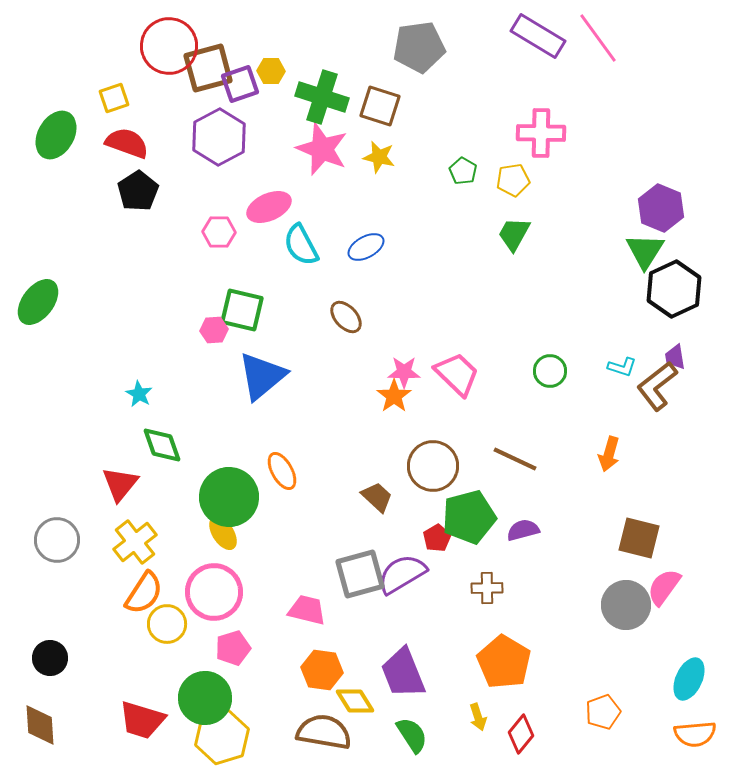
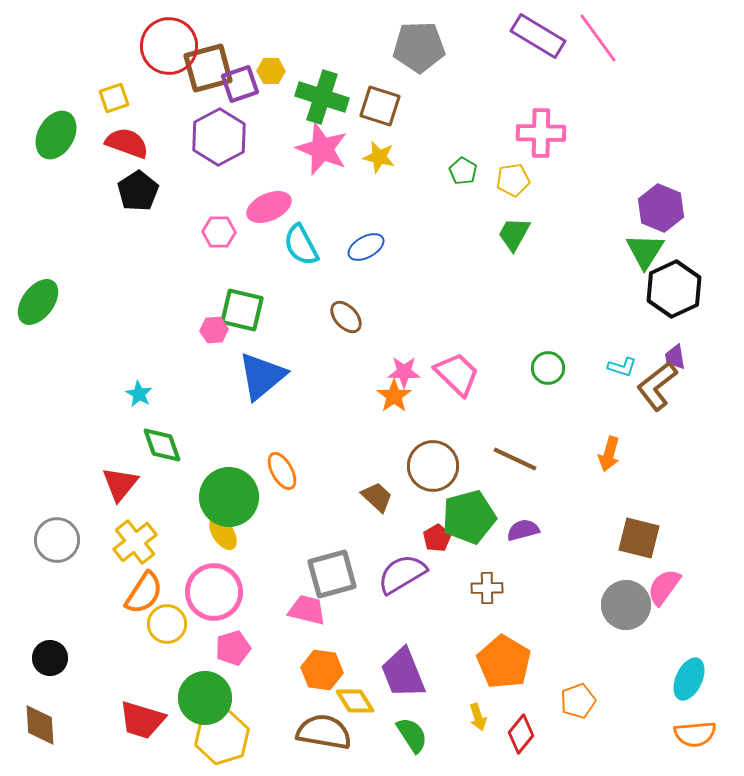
gray pentagon at (419, 47): rotated 6 degrees clockwise
green circle at (550, 371): moved 2 px left, 3 px up
gray square at (360, 574): moved 28 px left
orange pentagon at (603, 712): moved 25 px left, 11 px up
